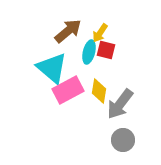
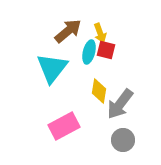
yellow arrow: rotated 54 degrees counterclockwise
cyan triangle: rotated 28 degrees clockwise
pink rectangle: moved 4 px left, 36 px down
